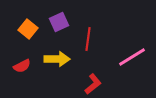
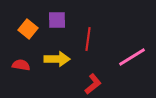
purple square: moved 2 px left, 2 px up; rotated 24 degrees clockwise
red semicircle: moved 1 px left, 1 px up; rotated 144 degrees counterclockwise
